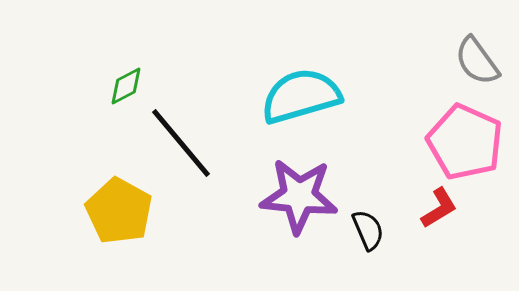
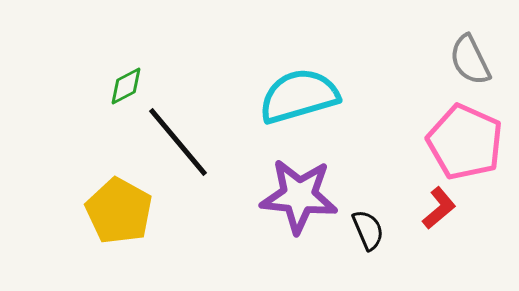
gray semicircle: moved 7 px left, 1 px up; rotated 10 degrees clockwise
cyan semicircle: moved 2 px left
black line: moved 3 px left, 1 px up
red L-shape: rotated 9 degrees counterclockwise
